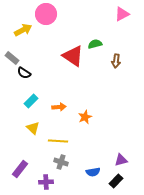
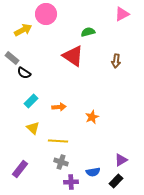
green semicircle: moved 7 px left, 12 px up
orange star: moved 7 px right
purple triangle: rotated 16 degrees counterclockwise
purple cross: moved 25 px right
